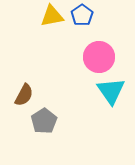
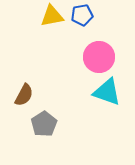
blue pentagon: rotated 25 degrees clockwise
cyan triangle: moved 4 px left, 1 px down; rotated 36 degrees counterclockwise
gray pentagon: moved 3 px down
